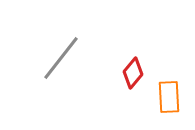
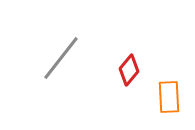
red diamond: moved 4 px left, 3 px up
